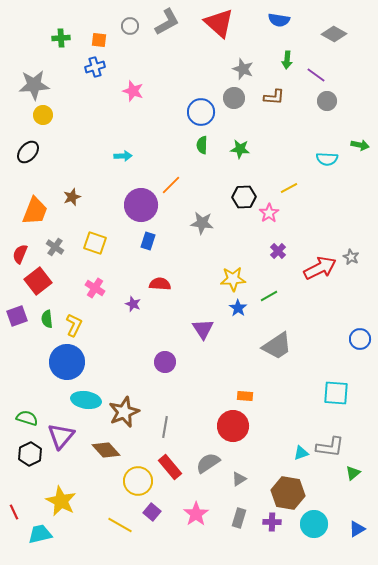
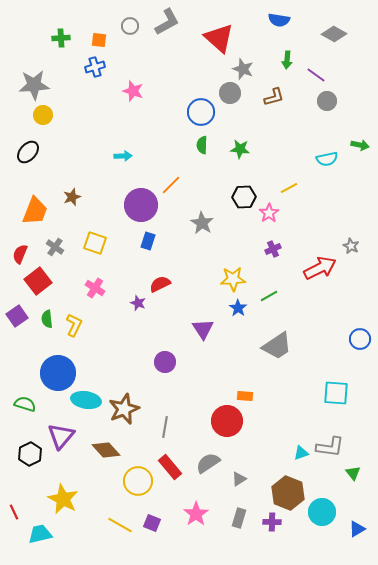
red triangle at (219, 23): moved 15 px down
brown L-shape at (274, 97): rotated 20 degrees counterclockwise
gray circle at (234, 98): moved 4 px left, 5 px up
cyan semicircle at (327, 159): rotated 15 degrees counterclockwise
gray star at (202, 223): rotated 25 degrees clockwise
purple cross at (278, 251): moved 5 px left, 2 px up; rotated 21 degrees clockwise
gray star at (351, 257): moved 11 px up
red semicircle at (160, 284): rotated 30 degrees counterclockwise
purple star at (133, 304): moved 5 px right, 1 px up
purple square at (17, 316): rotated 15 degrees counterclockwise
blue circle at (67, 362): moved 9 px left, 11 px down
brown star at (124, 412): moved 3 px up
green semicircle at (27, 418): moved 2 px left, 14 px up
red circle at (233, 426): moved 6 px left, 5 px up
green triangle at (353, 473): rotated 28 degrees counterclockwise
brown hexagon at (288, 493): rotated 12 degrees clockwise
yellow star at (61, 501): moved 2 px right, 2 px up
purple square at (152, 512): moved 11 px down; rotated 18 degrees counterclockwise
cyan circle at (314, 524): moved 8 px right, 12 px up
